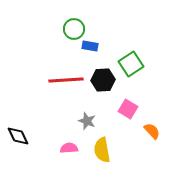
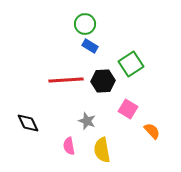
green circle: moved 11 px right, 5 px up
blue rectangle: rotated 21 degrees clockwise
black hexagon: moved 1 px down
black diamond: moved 10 px right, 13 px up
pink semicircle: moved 2 px up; rotated 96 degrees counterclockwise
